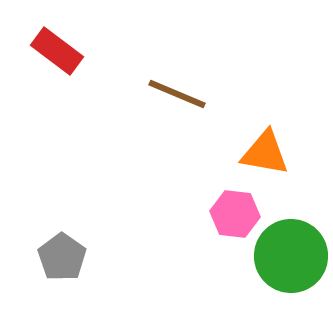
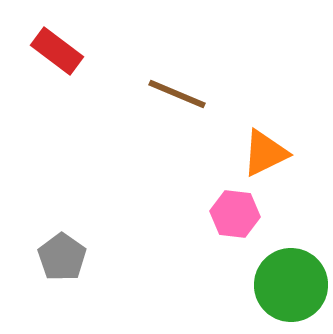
orange triangle: rotated 36 degrees counterclockwise
green circle: moved 29 px down
